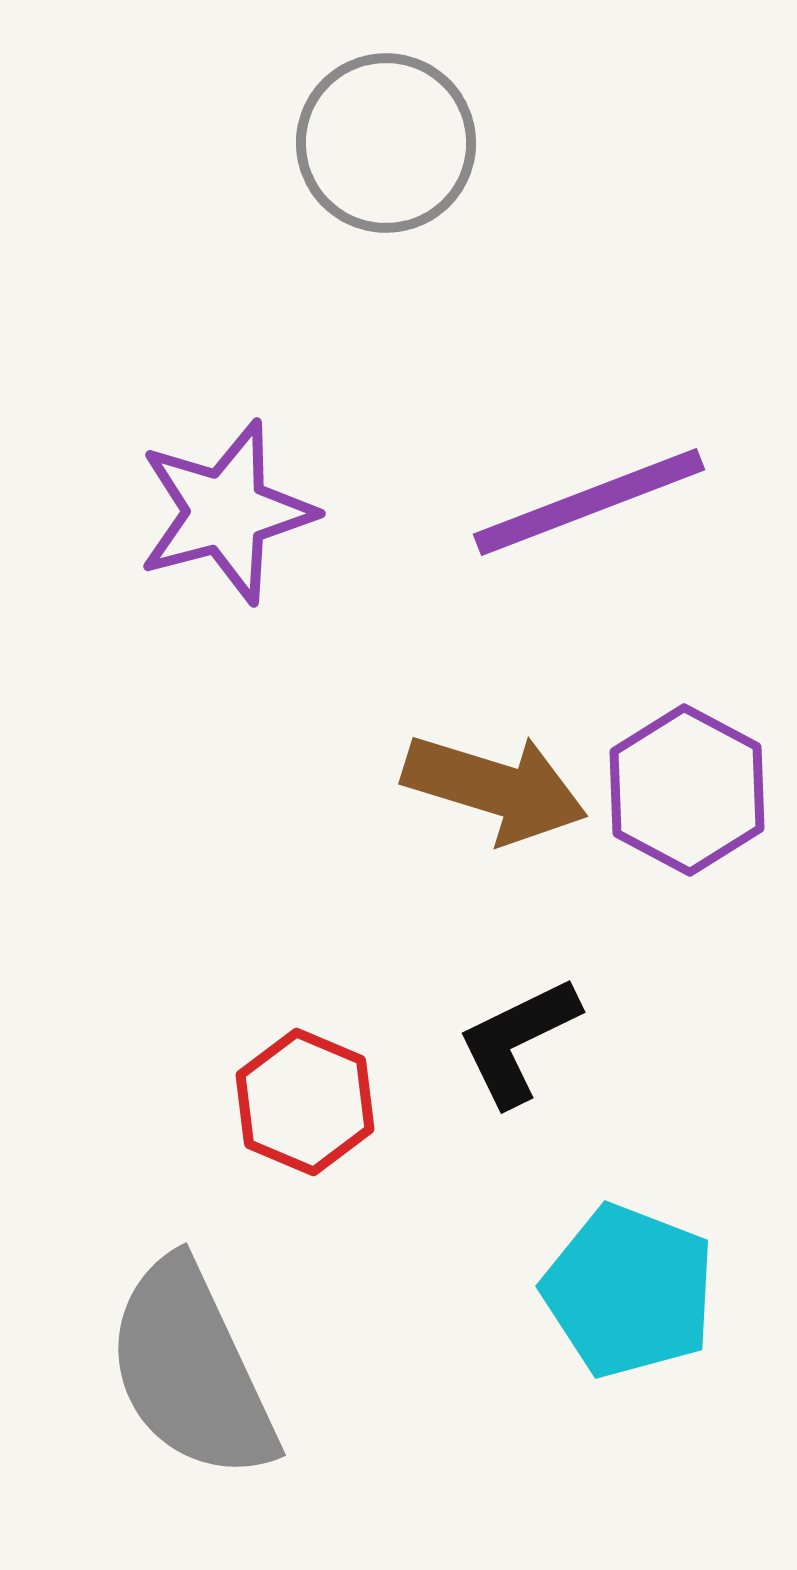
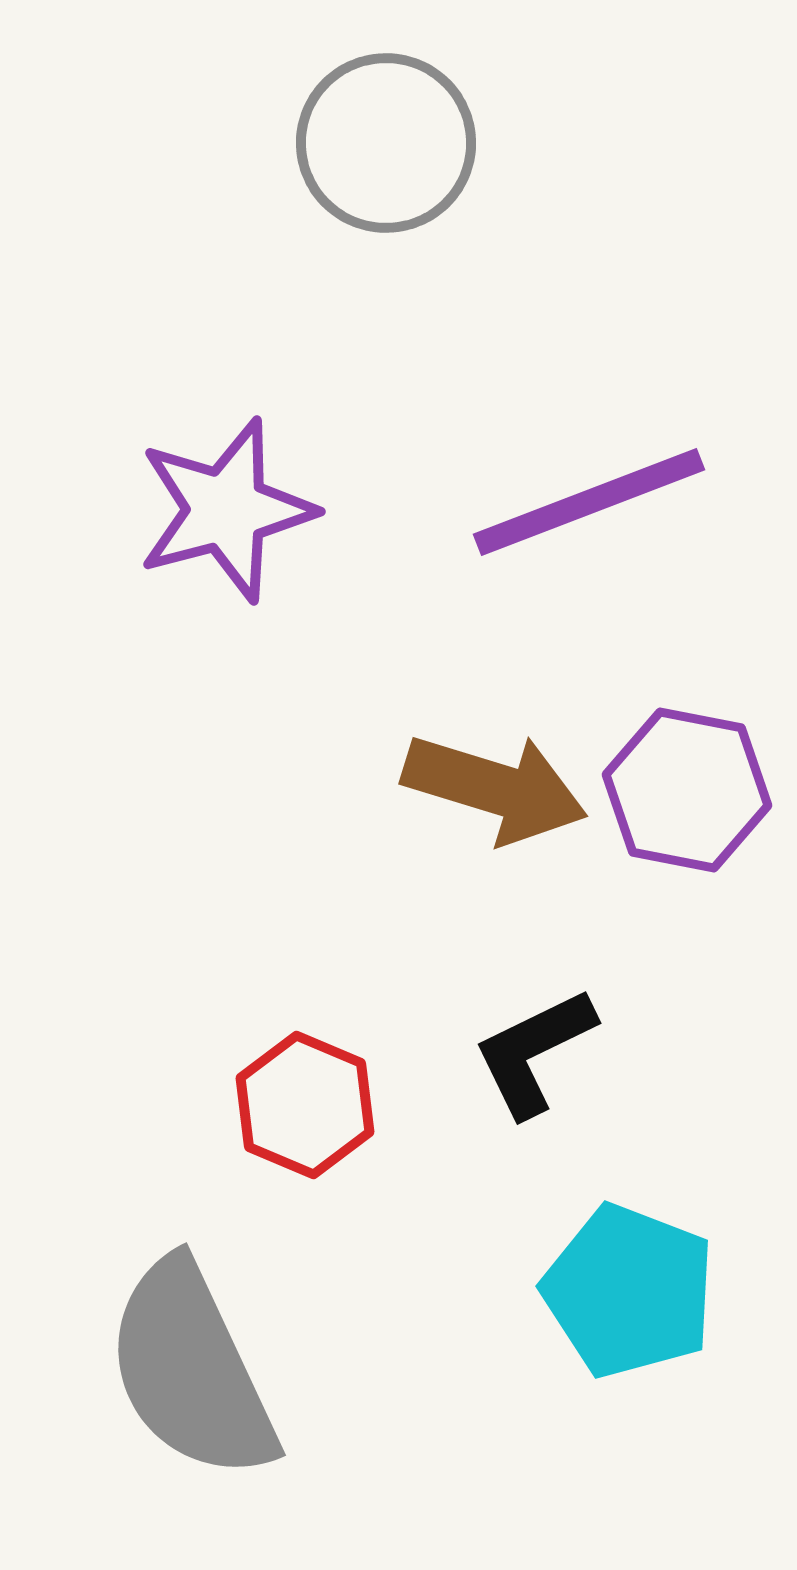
purple star: moved 2 px up
purple hexagon: rotated 17 degrees counterclockwise
black L-shape: moved 16 px right, 11 px down
red hexagon: moved 3 px down
